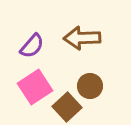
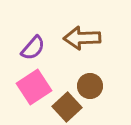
purple semicircle: moved 1 px right, 2 px down
pink square: moved 1 px left
